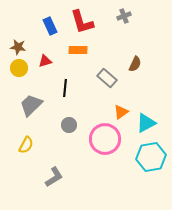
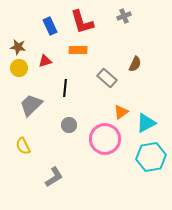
yellow semicircle: moved 3 px left, 1 px down; rotated 126 degrees clockwise
